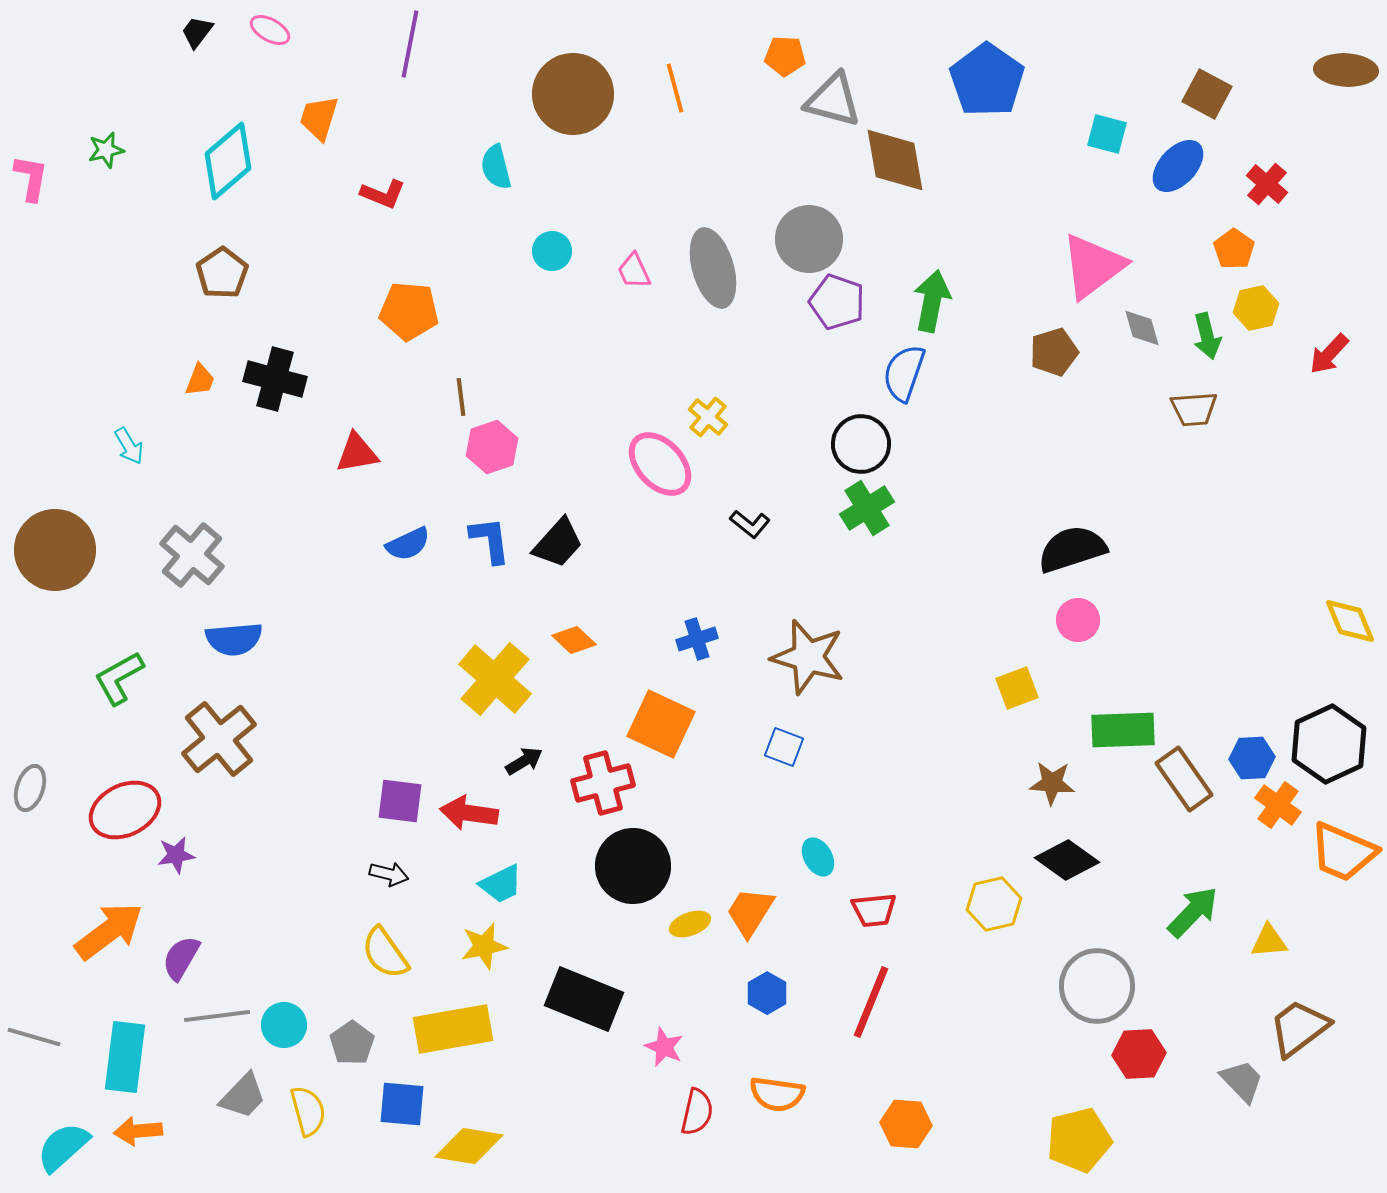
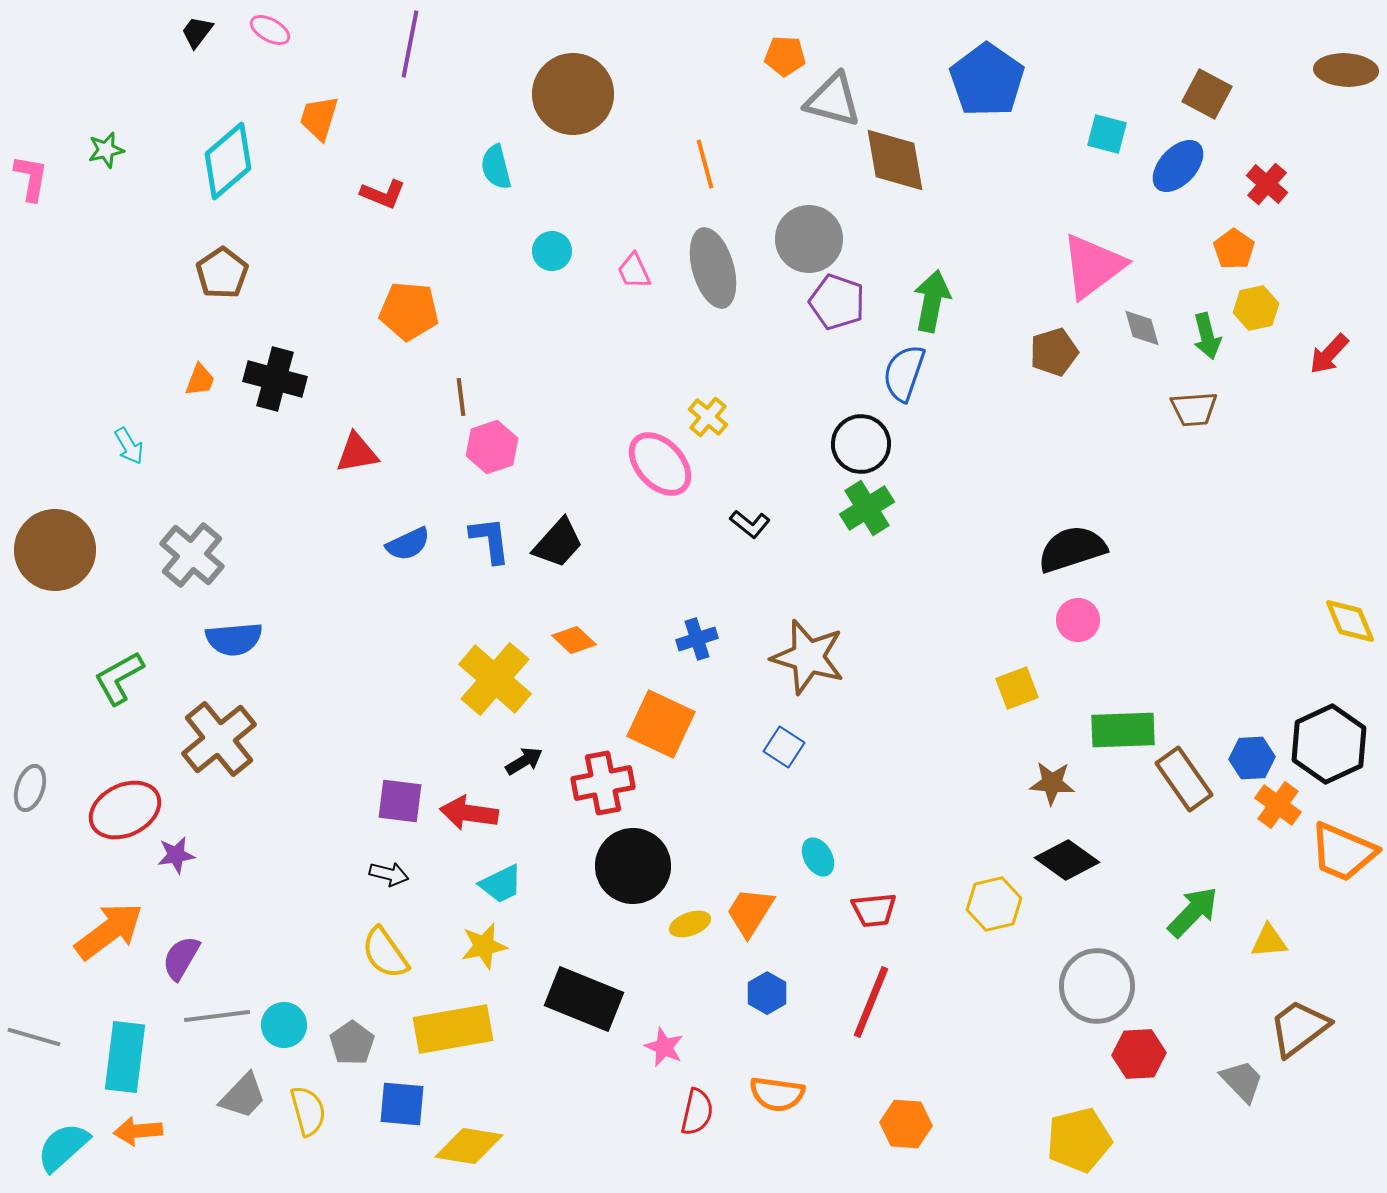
orange line at (675, 88): moved 30 px right, 76 px down
blue square at (784, 747): rotated 12 degrees clockwise
red cross at (603, 783): rotated 4 degrees clockwise
